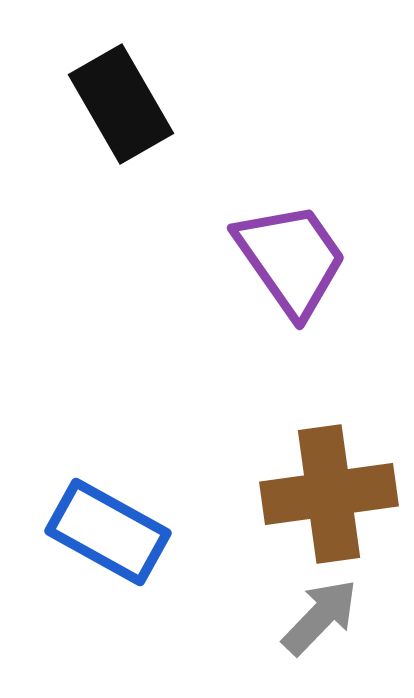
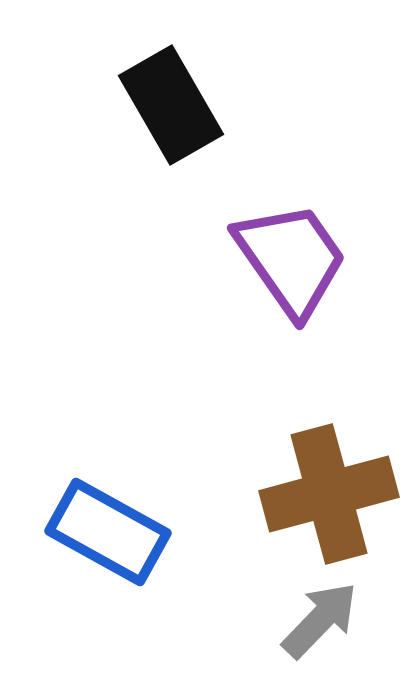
black rectangle: moved 50 px right, 1 px down
brown cross: rotated 7 degrees counterclockwise
gray arrow: moved 3 px down
